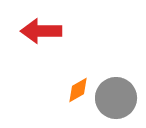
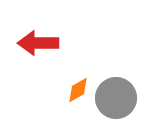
red arrow: moved 3 px left, 12 px down
